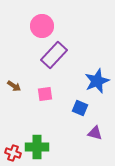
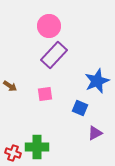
pink circle: moved 7 px right
brown arrow: moved 4 px left
purple triangle: rotated 42 degrees counterclockwise
